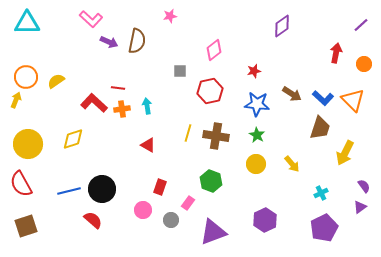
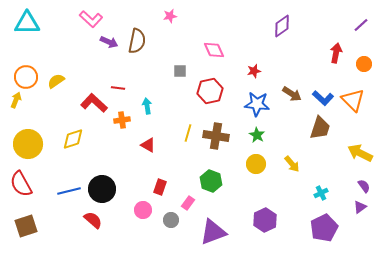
pink diamond at (214, 50): rotated 75 degrees counterclockwise
orange cross at (122, 109): moved 11 px down
yellow arrow at (345, 153): moved 15 px right; rotated 90 degrees clockwise
